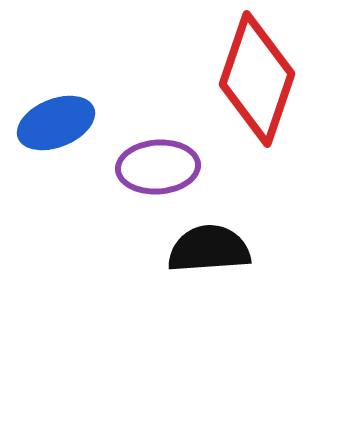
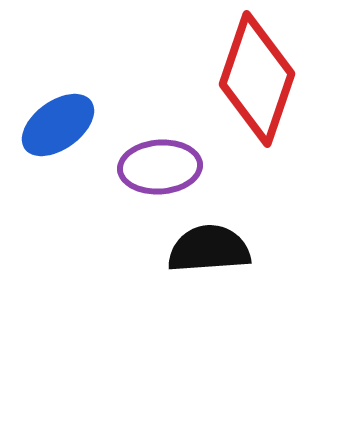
blue ellipse: moved 2 px right, 2 px down; rotated 14 degrees counterclockwise
purple ellipse: moved 2 px right
